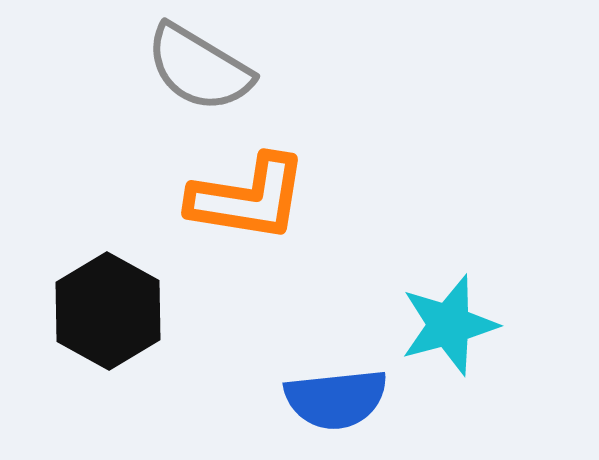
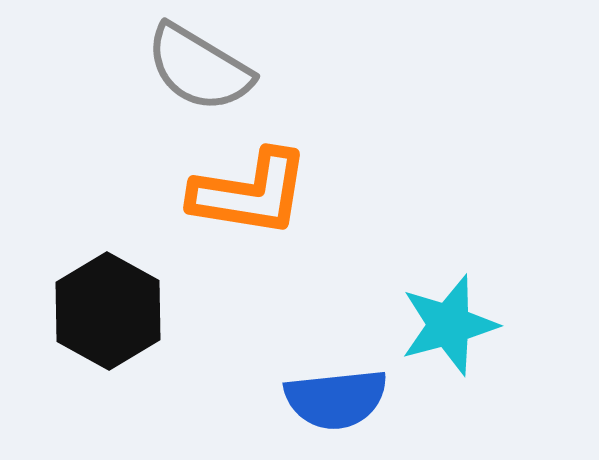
orange L-shape: moved 2 px right, 5 px up
